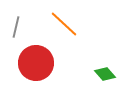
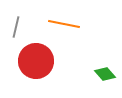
orange line: rotated 32 degrees counterclockwise
red circle: moved 2 px up
